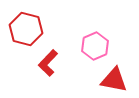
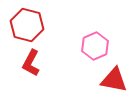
red hexagon: moved 1 px right, 4 px up
red L-shape: moved 17 px left; rotated 16 degrees counterclockwise
